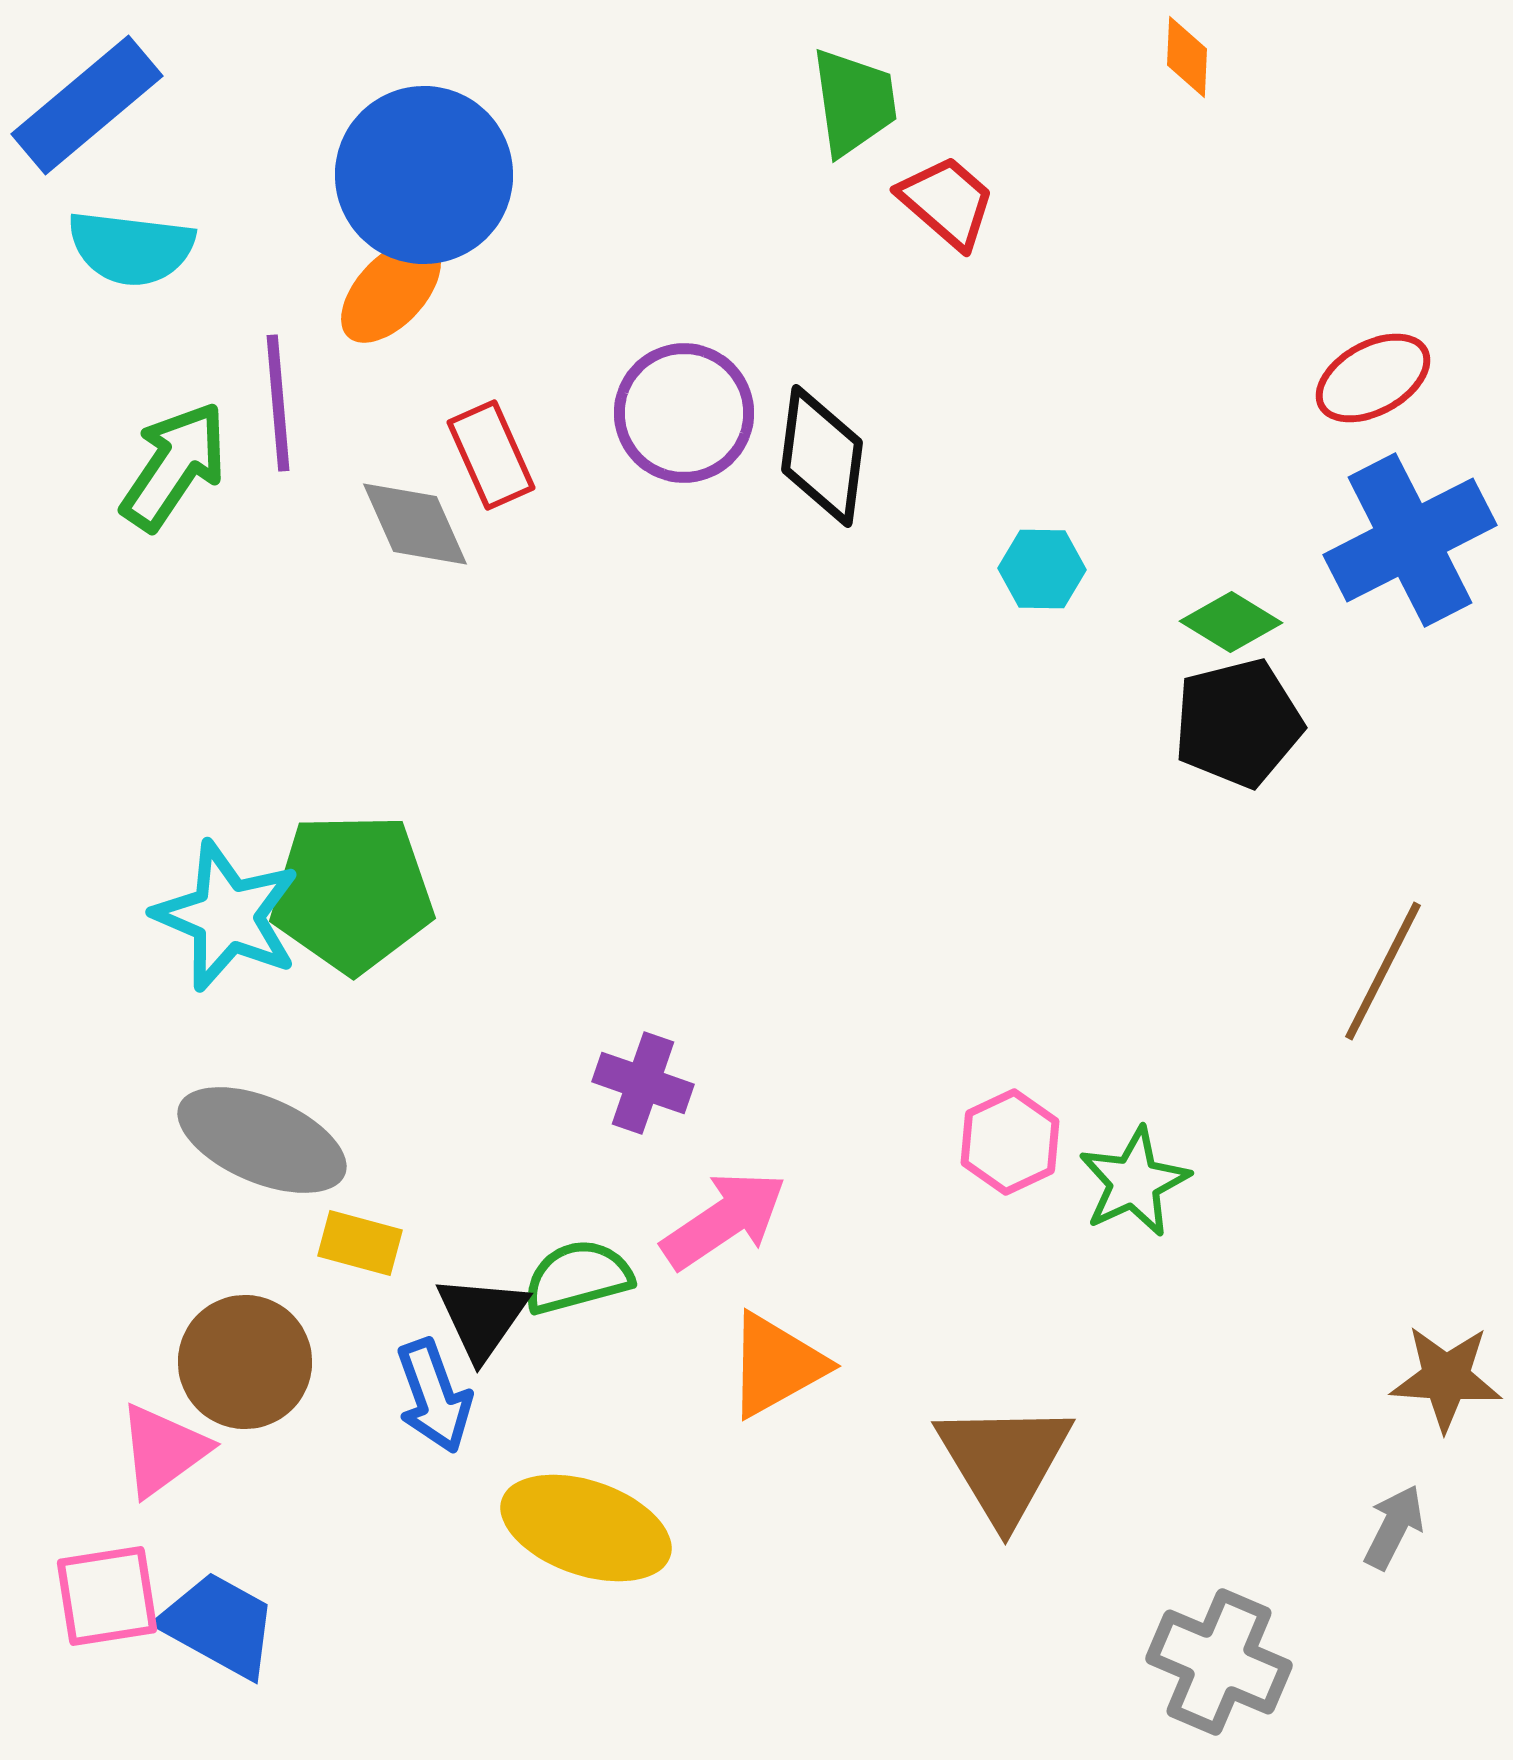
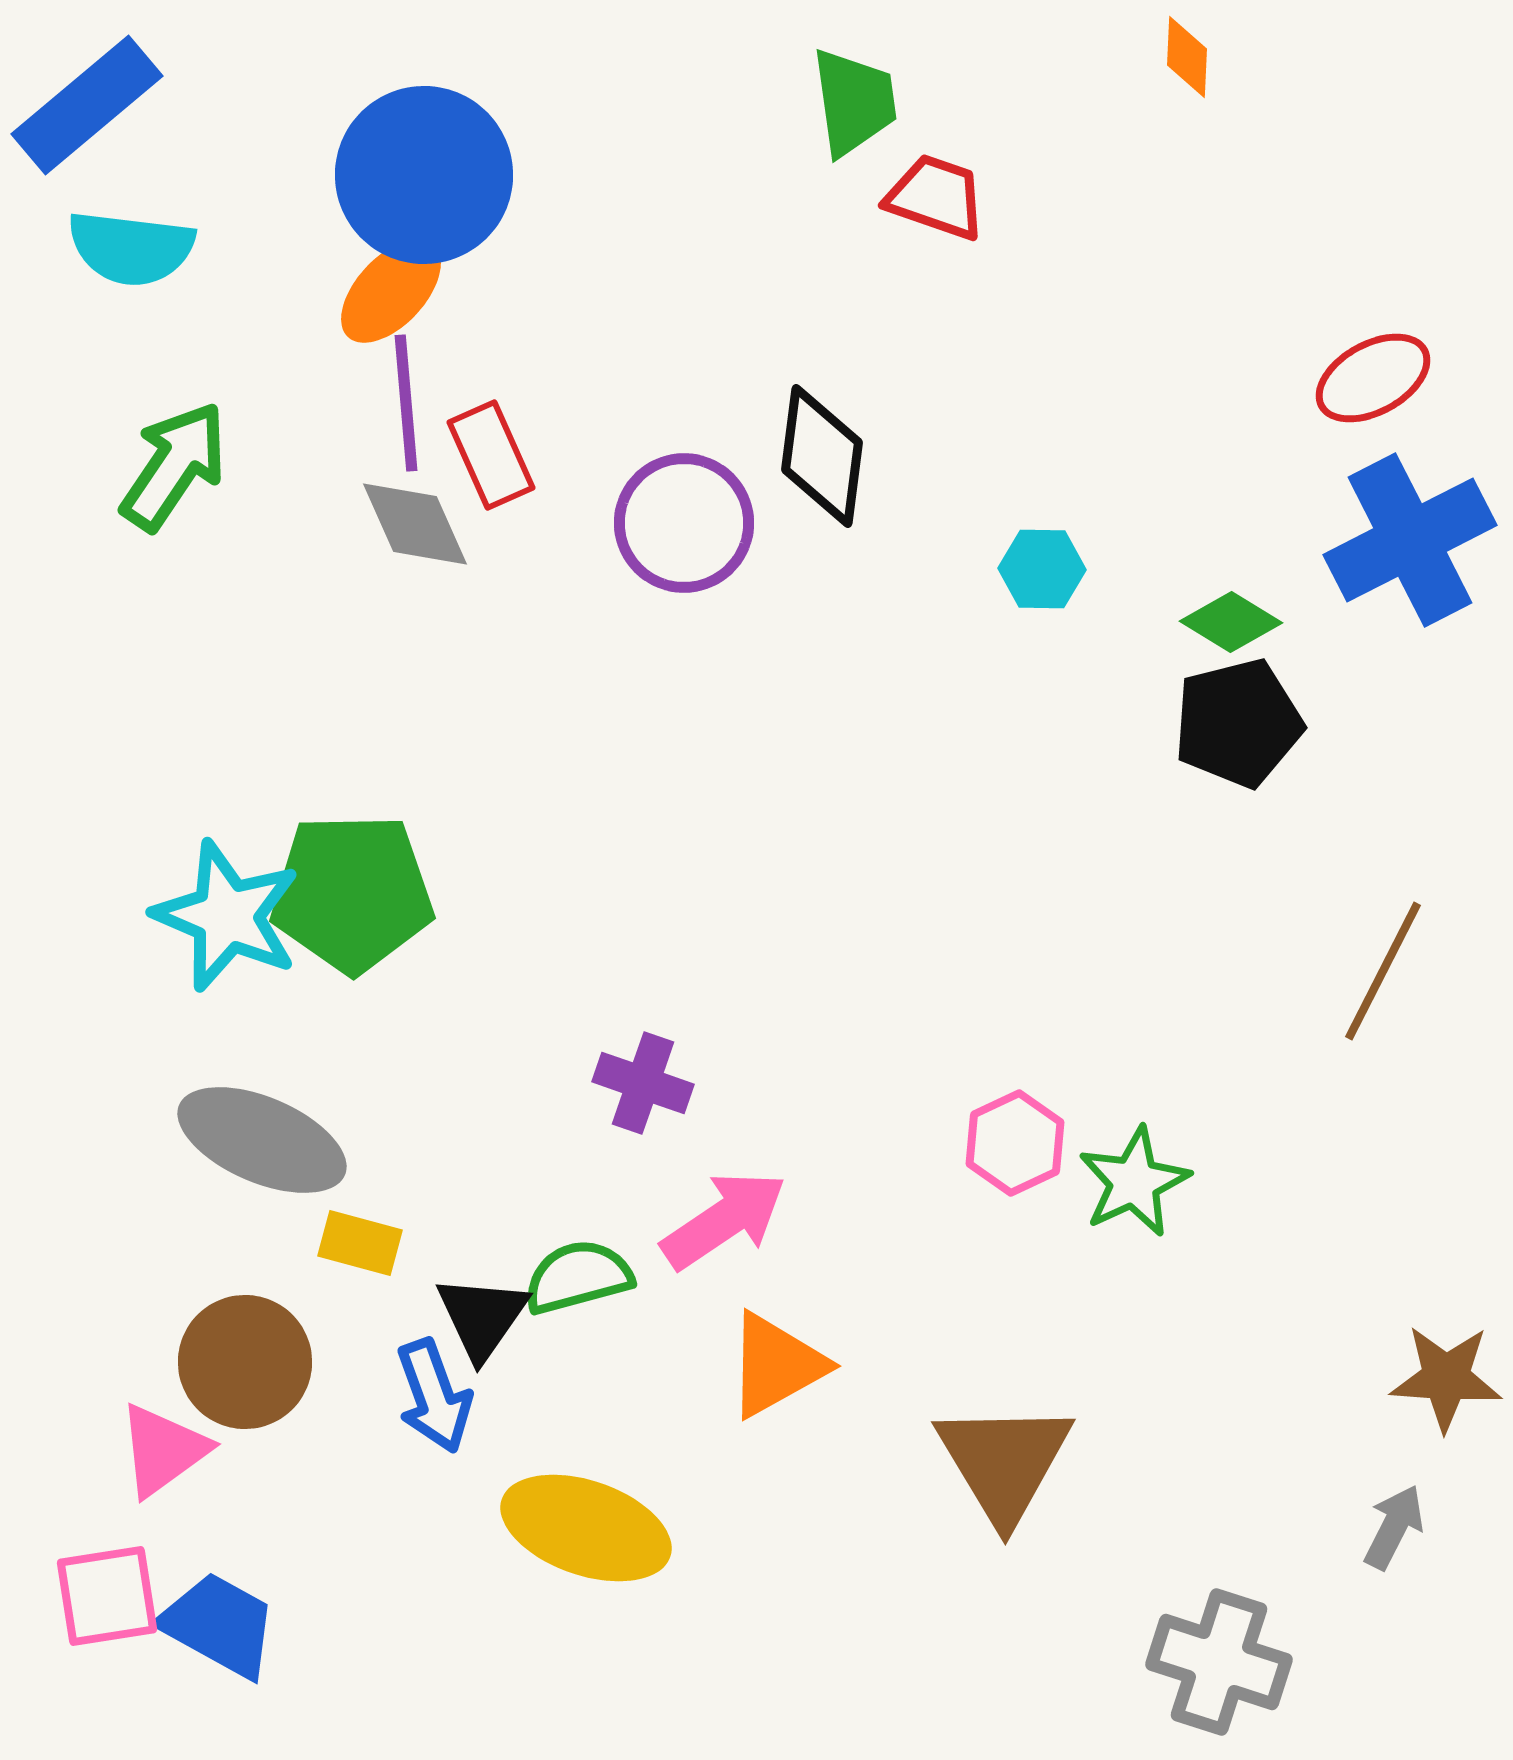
red trapezoid: moved 11 px left, 5 px up; rotated 22 degrees counterclockwise
purple line: moved 128 px right
purple circle: moved 110 px down
pink hexagon: moved 5 px right, 1 px down
gray cross: rotated 5 degrees counterclockwise
